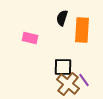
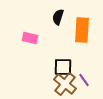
black semicircle: moved 4 px left, 1 px up
brown cross: moved 3 px left
